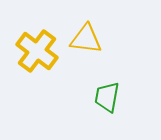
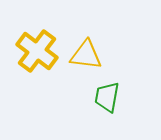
yellow triangle: moved 16 px down
